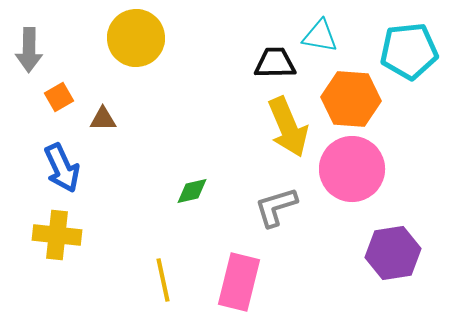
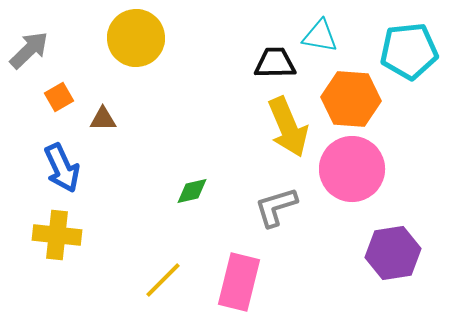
gray arrow: rotated 135 degrees counterclockwise
yellow line: rotated 57 degrees clockwise
